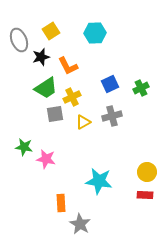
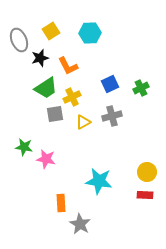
cyan hexagon: moved 5 px left
black star: moved 1 px left, 1 px down
